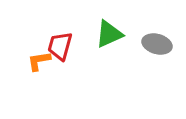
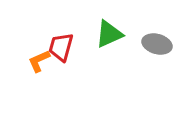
red trapezoid: moved 1 px right, 1 px down
orange L-shape: rotated 15 degrees counterclockwise
